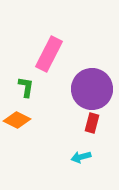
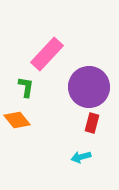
pink rectangle: moved 2 px left; rotated 16 degrees clockwise
purple circle: moved 3 px left, 2 px up
orange diamond: rotated 24 degrees clockwise
